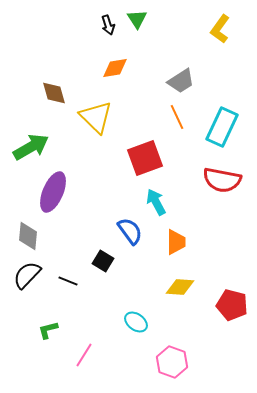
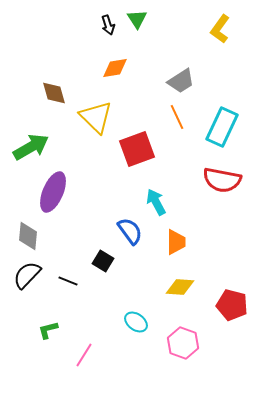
red square: moved 8 px left, 9 px up
pink hexagon: moved 11 px right, 19 px up
